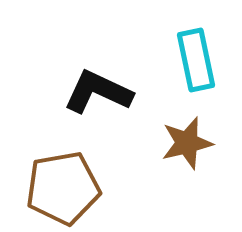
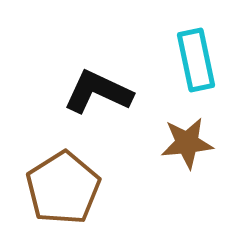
brown star: rotated 8 degrees clockwise
brown pentagon: rotated 22 degrees counterclockwise
